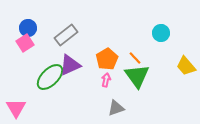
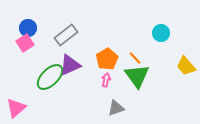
pink triangle: rotated 20 degrees clockwise
